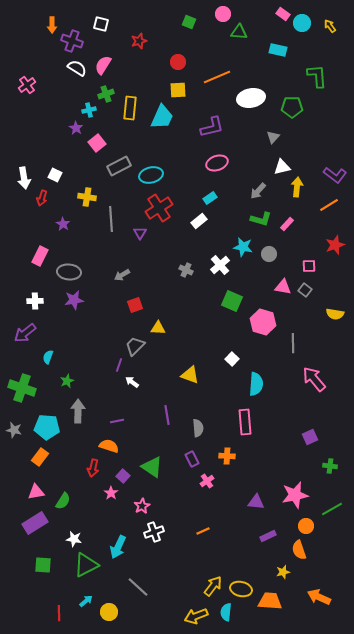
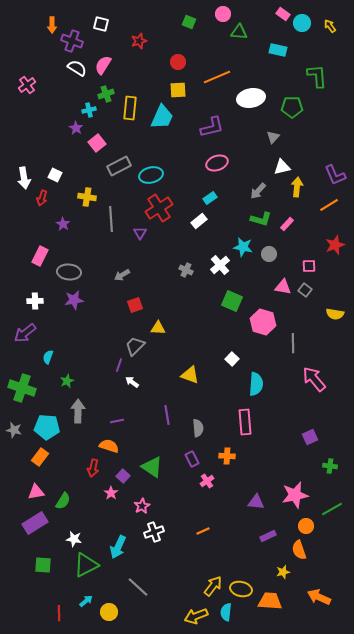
purple L-shape at (335, 175): rotated 30 degrees clockwise
